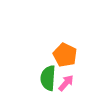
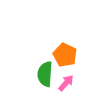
green semicircle: moved 3 px left, 4 px up
